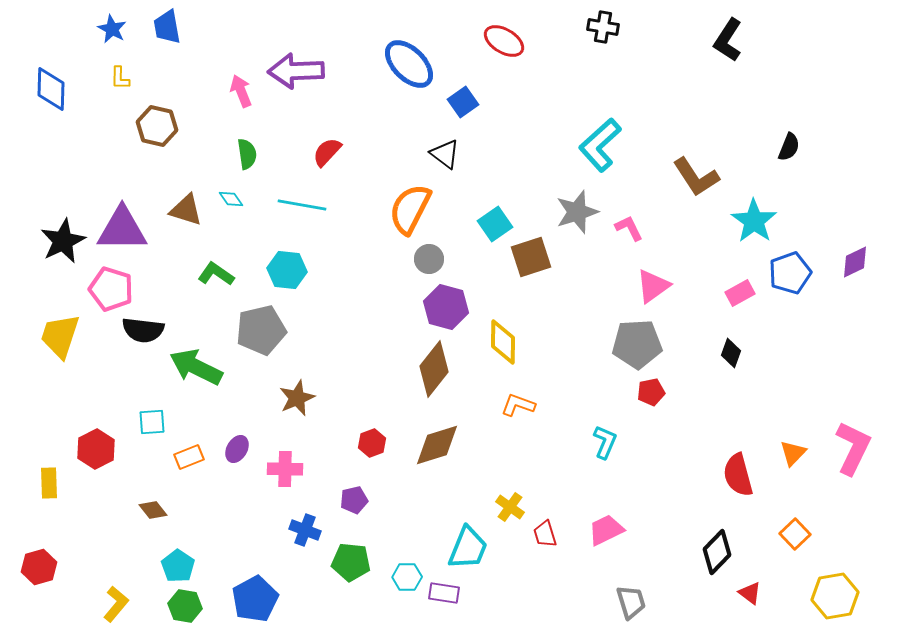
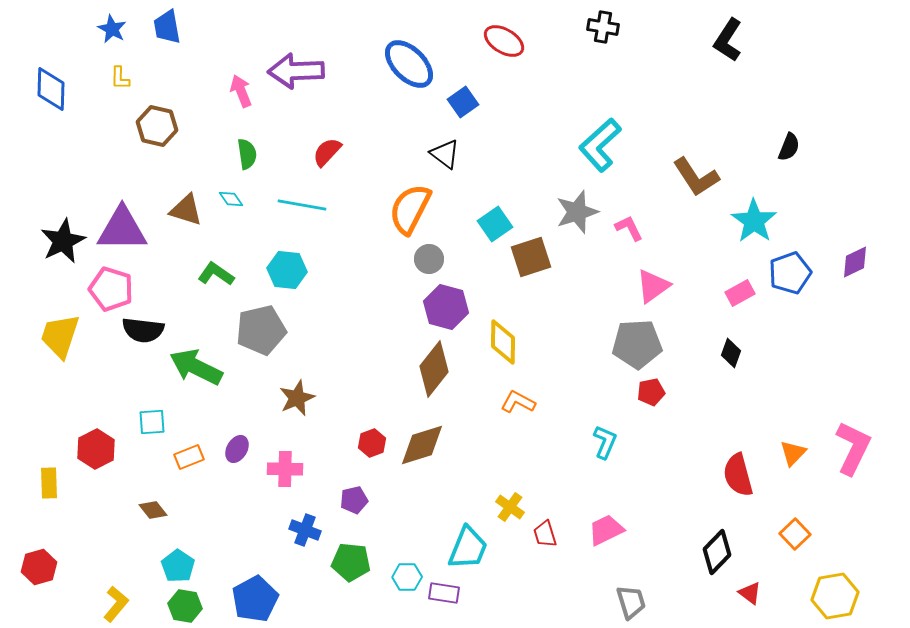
orange L-shape at (518, 405): moved 3 px up; rotated 8 degrees clockwise
brown diamond at (437, 445): moved 15 px left
